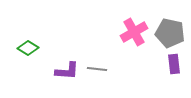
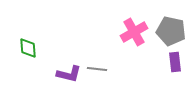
gray pentagon: moved 1 px right, 2 px up
green diamond: rotated 55 degrees clockwise
purple rectangle: moved 1 px right, 2 px up
purple L-shape: moved 2 px right, 3 px down; rotated 10 degrees clockwise
